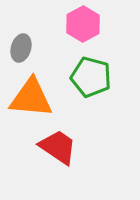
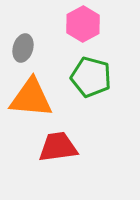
gray ellipse: moved 2 px right
red trapezoid: rotated 42 degrees counterclockwise
